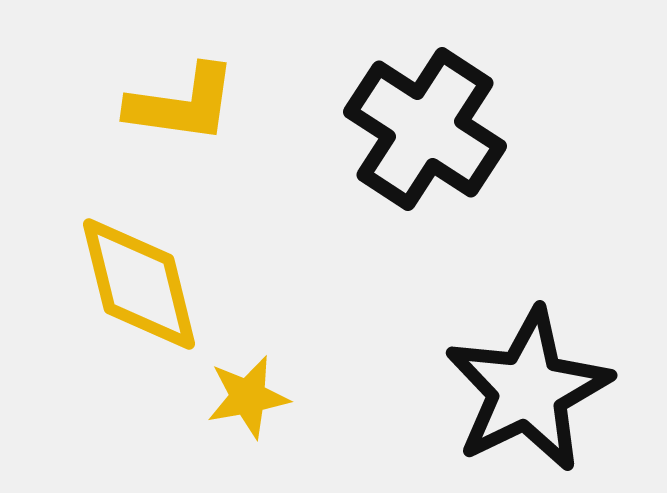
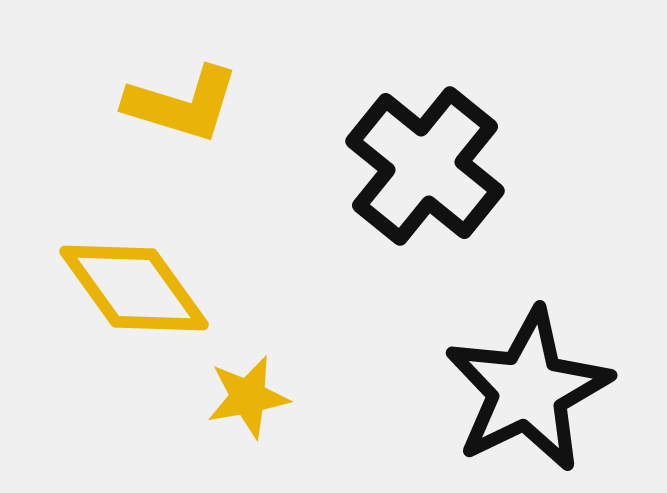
yellow L-shape: rotated 9 degrees clockwise
black cross: moved 37 px down; rotated 6 degrees clockwise
yellow diamond: moved 5 px left, 4 px down; rotated 22 degrees counterclockwise
